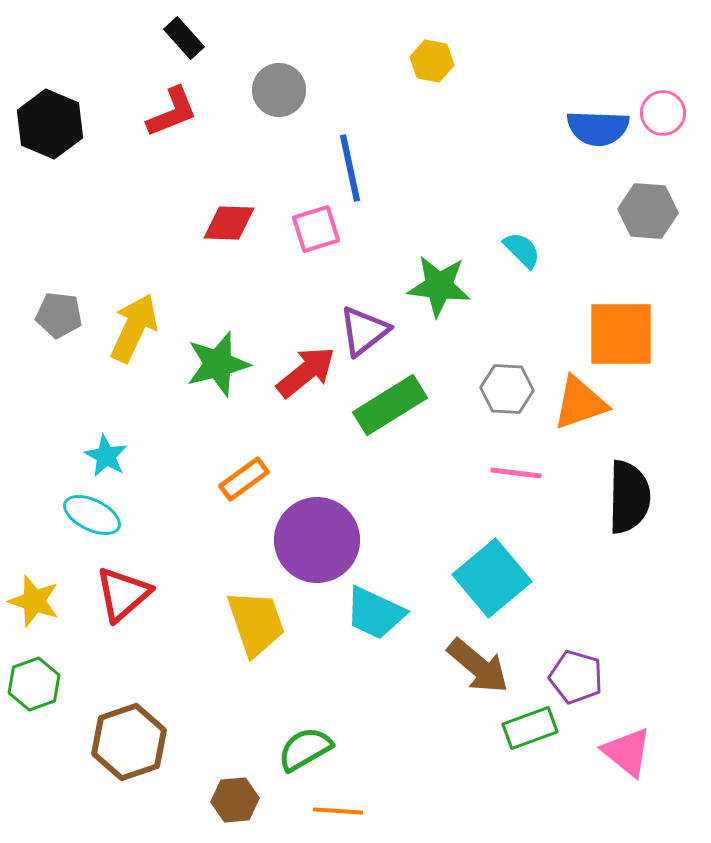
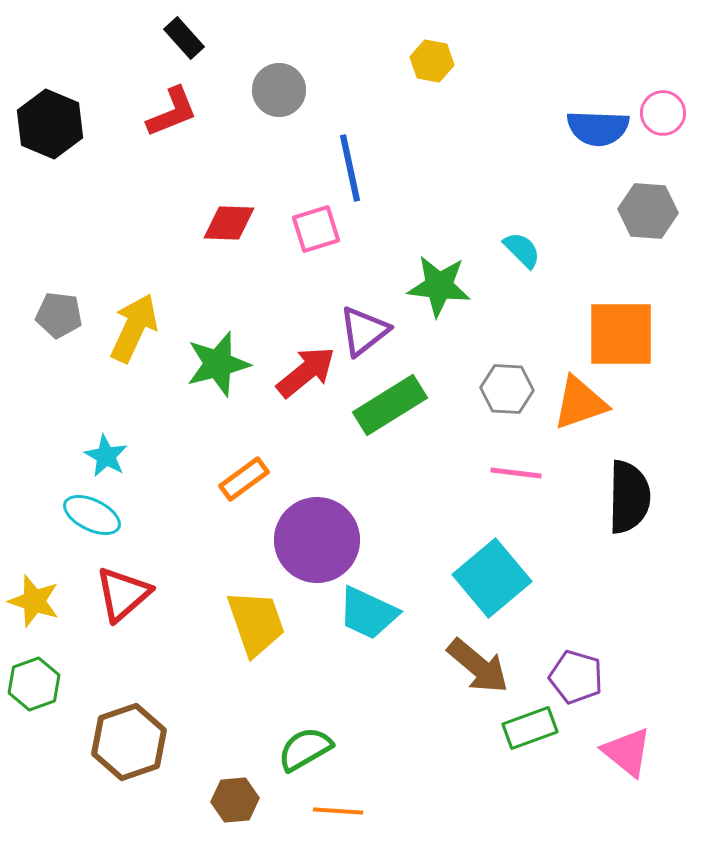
cyan trapezoid at (375, 613): moved 7 px left
